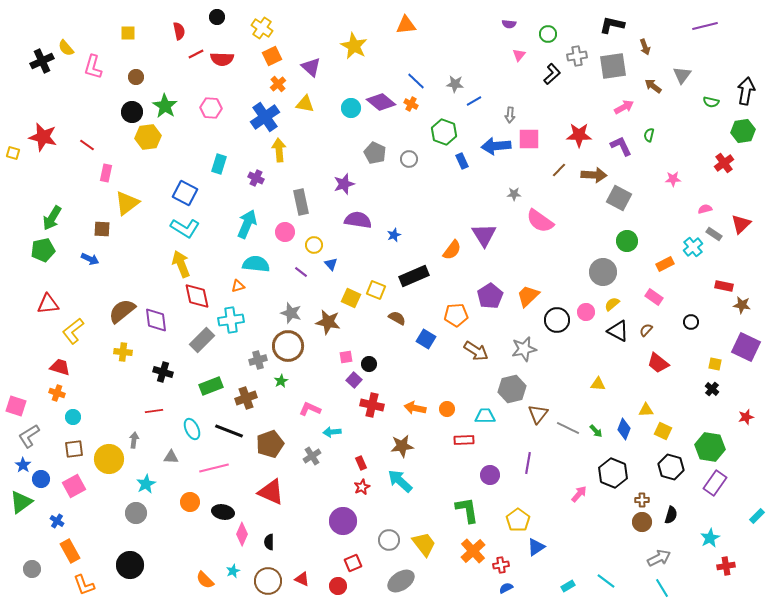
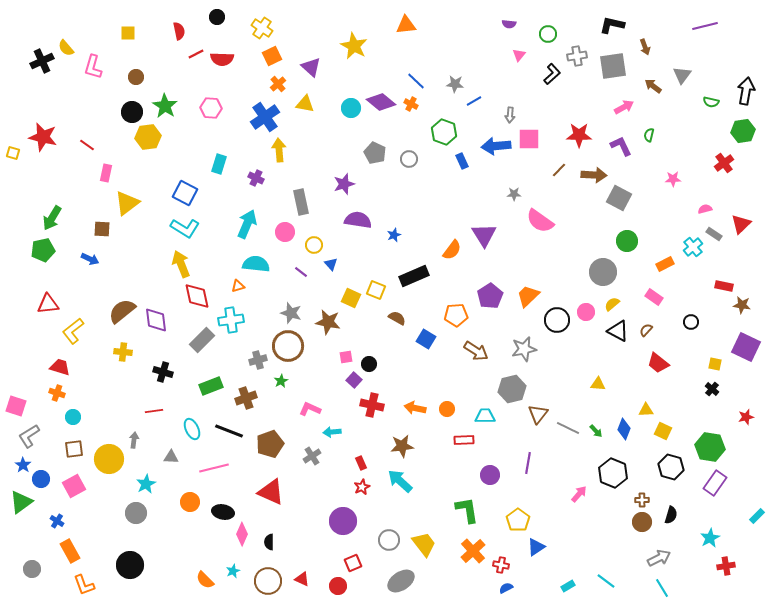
red cross at (501, 565): rotated 21 degrees clockwise
